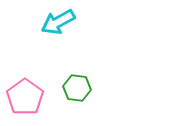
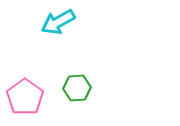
green hexagon: rotated 12 degrees counterclockwise
